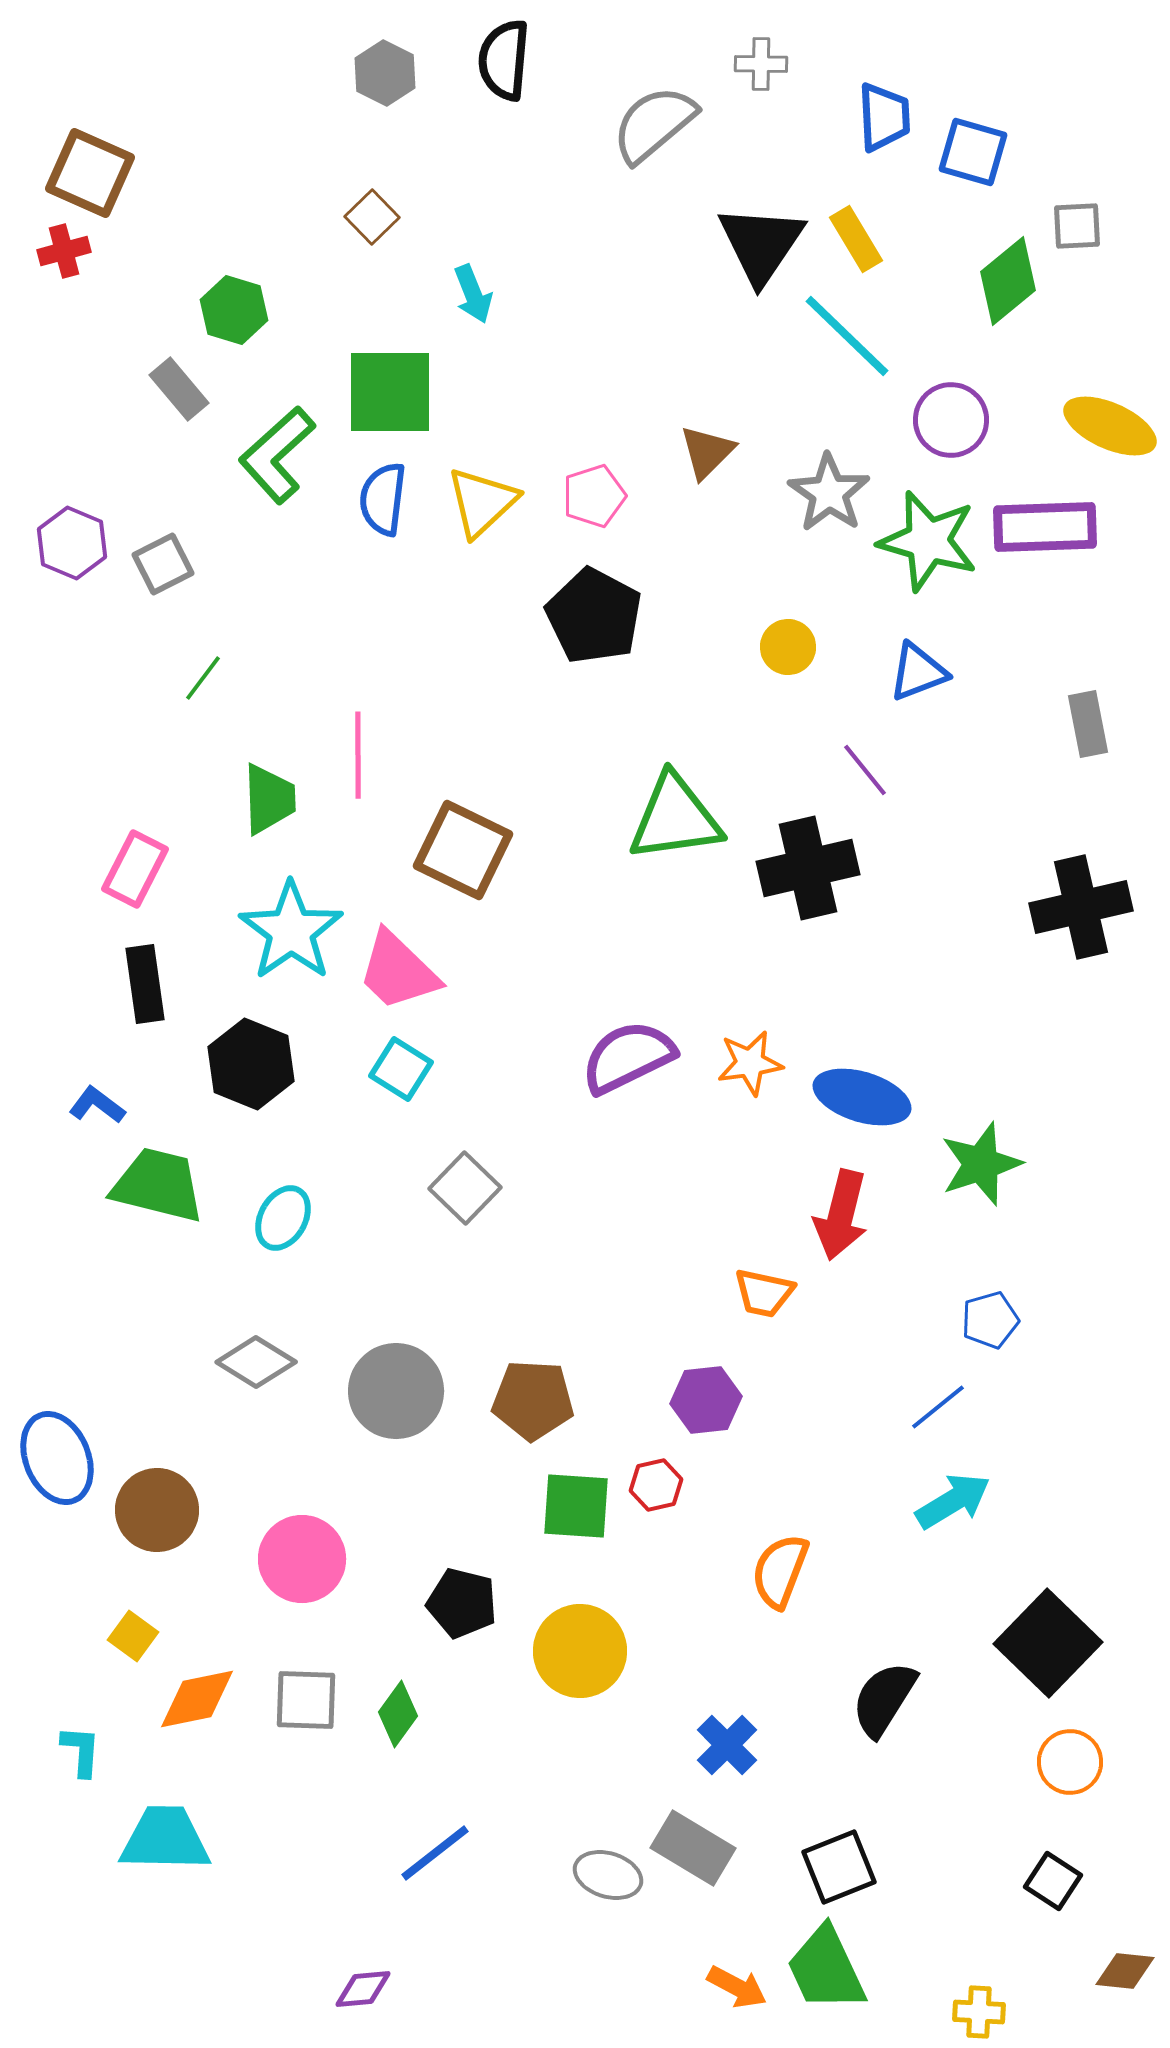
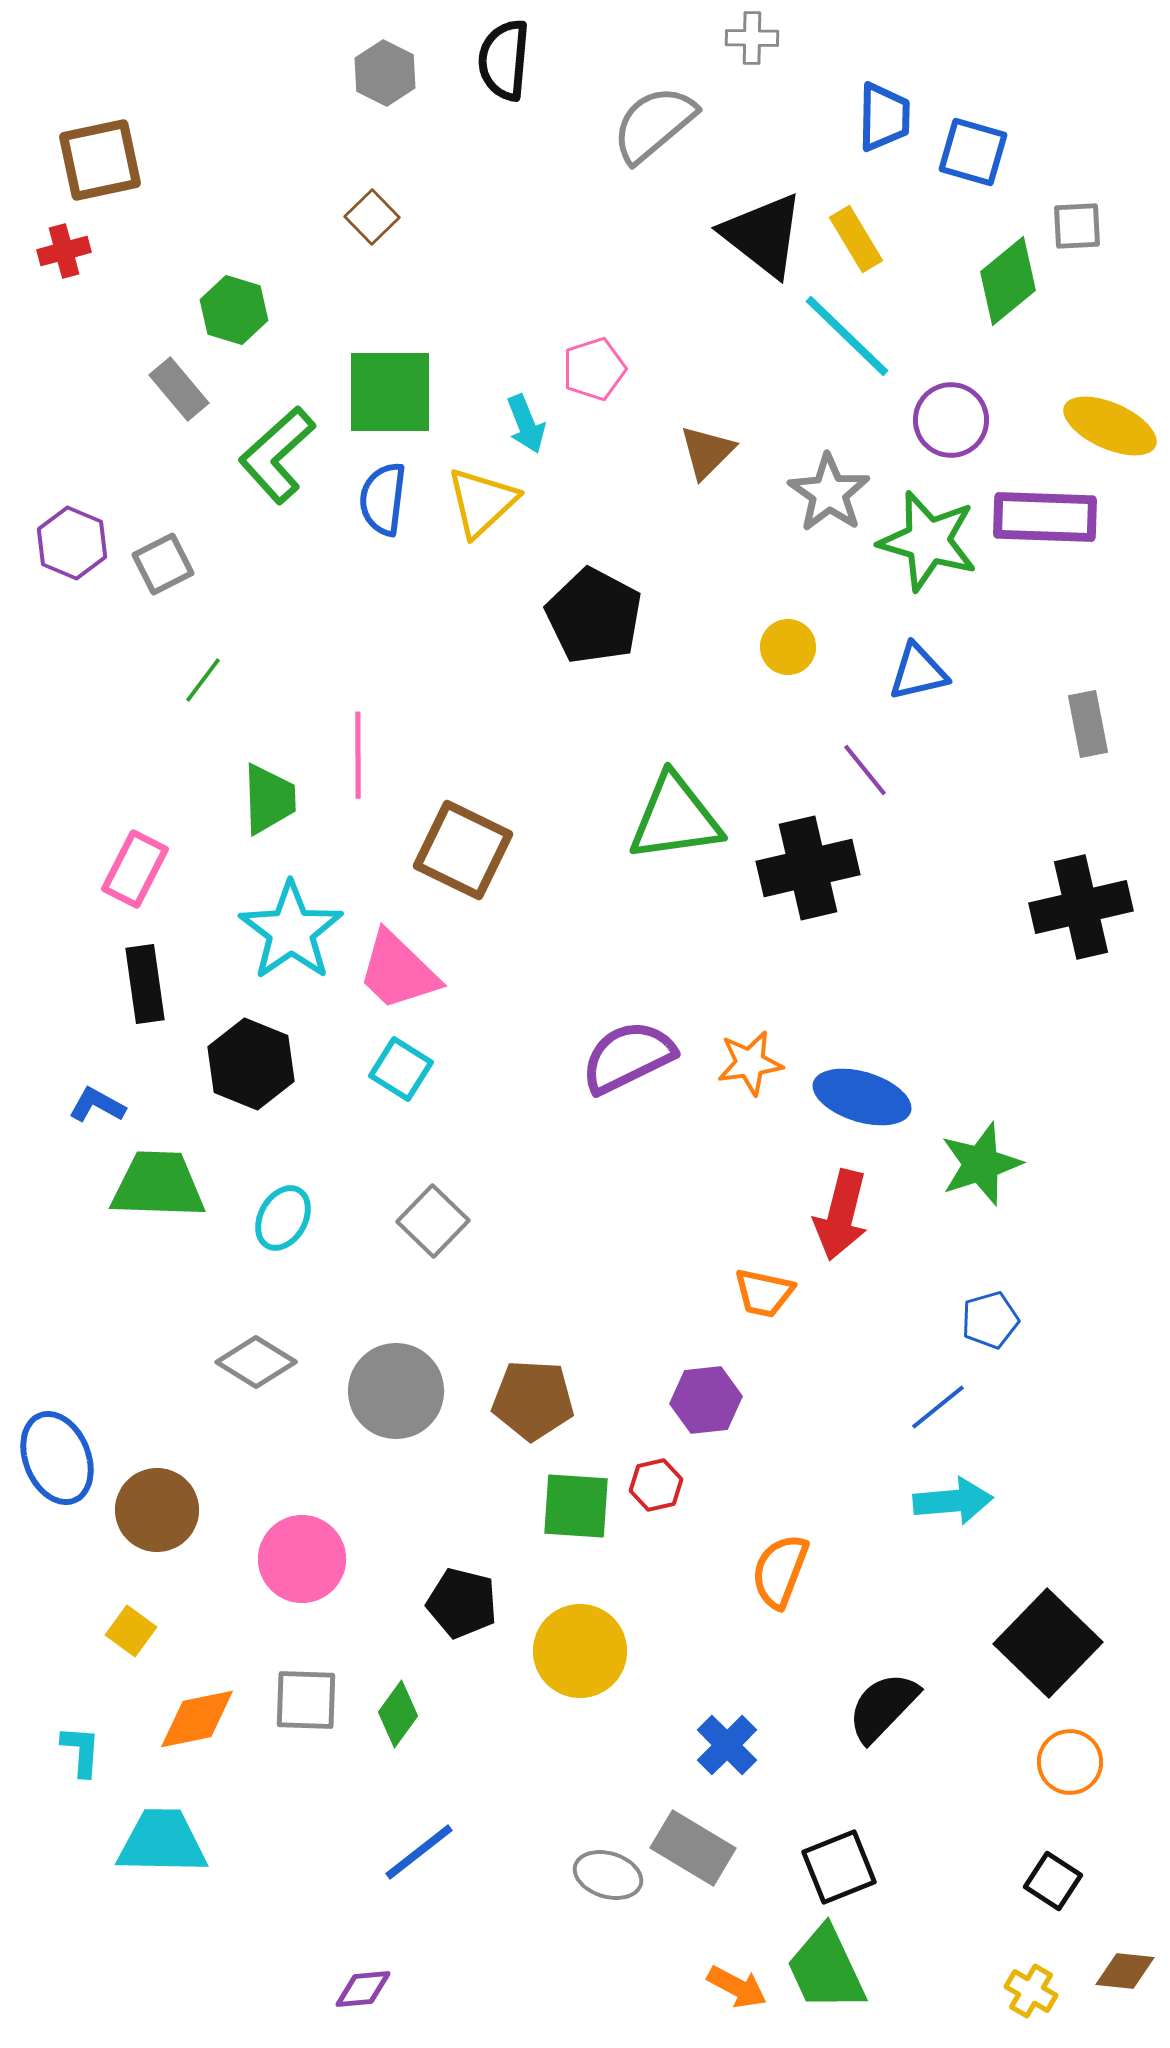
gray cross at (761, 64): moved 9 px left, 26 px up
blue trapezoid at (884, 117): rotated 4 degrees clockwise
brown square at (90, 173): moved 10 px right, 13 px up; rotated 36 degrees counterclockwise
black triangle at (761, 244): moved 2 px right, 9 px up; rotated 26 degrees counterclockwise
cyan arrow at (473, 294): moved 53 px right, 130 px down
pink pentagon at (594, 496): moved 127 px up
purple rectangle at (1045, 527): moved 10 px up; rotated 4 degrees clockwise
blue triangle at (918, 672): rotated 8 degrees clockwise
green line at (203, 678): moved 2 px down
blue L-shape at (97, 1105): rotated 8 degrees counterclockwise
green trapezoid at (158, 1185): rotated 12 degrees counterclockwise
gray square at (465, 1188): moved 32 px left, 33 px down
cyan arrow at (953, 1501): rotated 26 degrees clockwise
yellow square at (133, 1636): moved 2 px left, 5 px up
orange diamond at (197, 1699): moved 20 px down
black semicircle at (884, 1699): moved 1 px left, 8 px down; rotated 12 degrees clockwise
cyan trapezoid at (165, 1839): moved 3 px left, 3 px down
blue line at (435, 1853): moved 16 px left, 1 px up
yellow cross at (979, 2012): moved 52 px right, 21 px up; rotated 27 degrees clockwise
